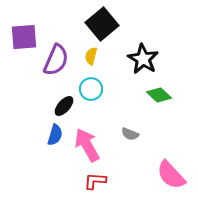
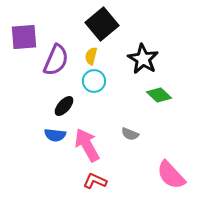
cyan circle: moved 3 px right, 8 px up
blue semicircle: rotated 80 degrees clockwise
red L-shape: rotated 20 degrees clockwise
